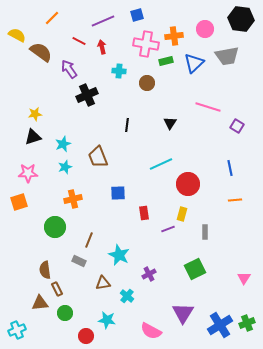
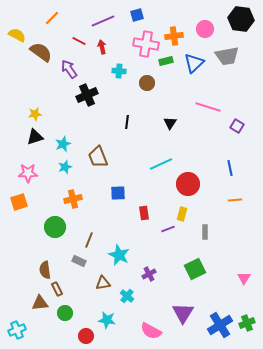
black line at (127, 125): moved 3 px up
black triangle at (33, 137): moved 2 px right
